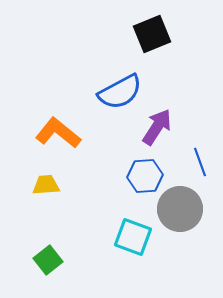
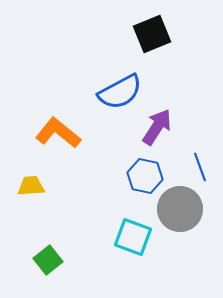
blue line: moved 5 px down
blue hexagon: rotated 16 degrees clockwise
yellow trapezoid: moved 15 px left, 1 px down
